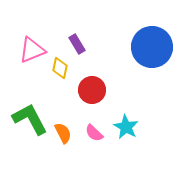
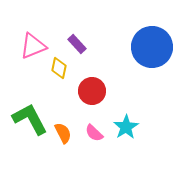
purple rectangle: rotated 12 degrees counterclockwise
pink triangle: moved 1 px right, 4 px up
yellow diamond: moved 1 px left
red circle: moved 1 px down
cyan star: rotated 10 degrees clockwise
